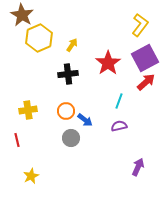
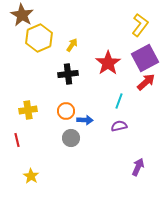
blue arrow: rotated 35 degrees counterclockwise
yellow star: rotated 14 degrees counterclockwise
